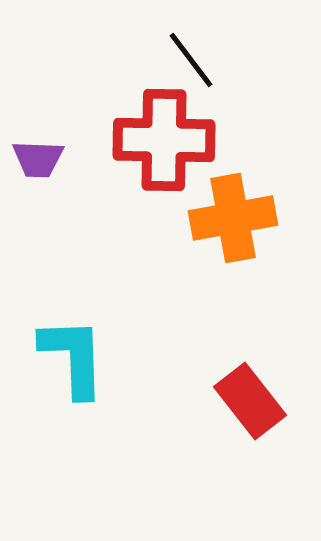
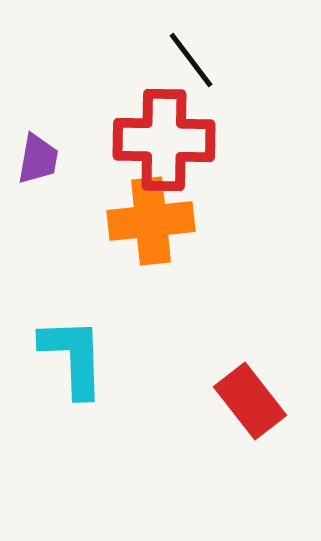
purple trapezoid: rotated 82 degrees counterclockwise
orange cross: moved 82 px left, 3 px down; rotated 4 degrees clockwise
